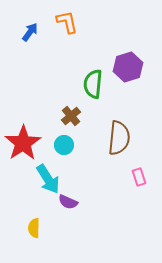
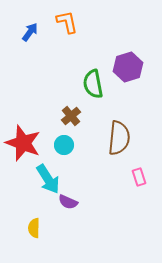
green semicircle: rotated 16 degrees counterclockwise
red star: rotated 18 degrees counterclockwise
